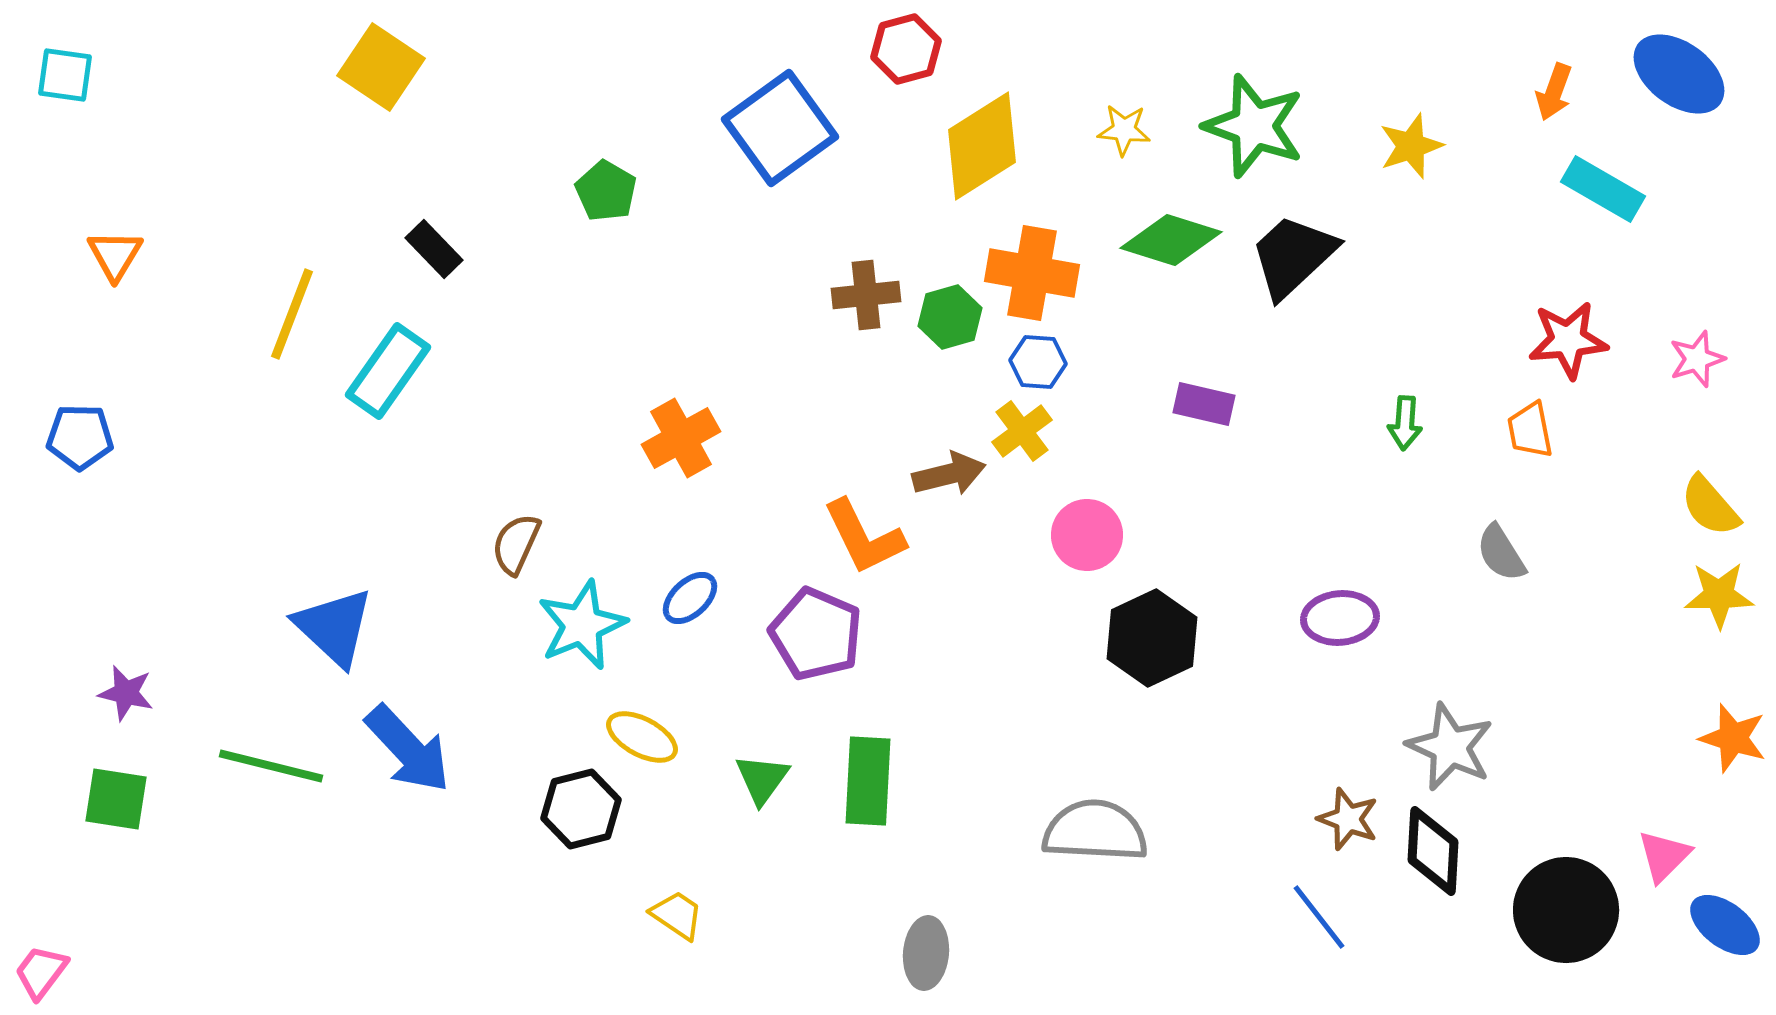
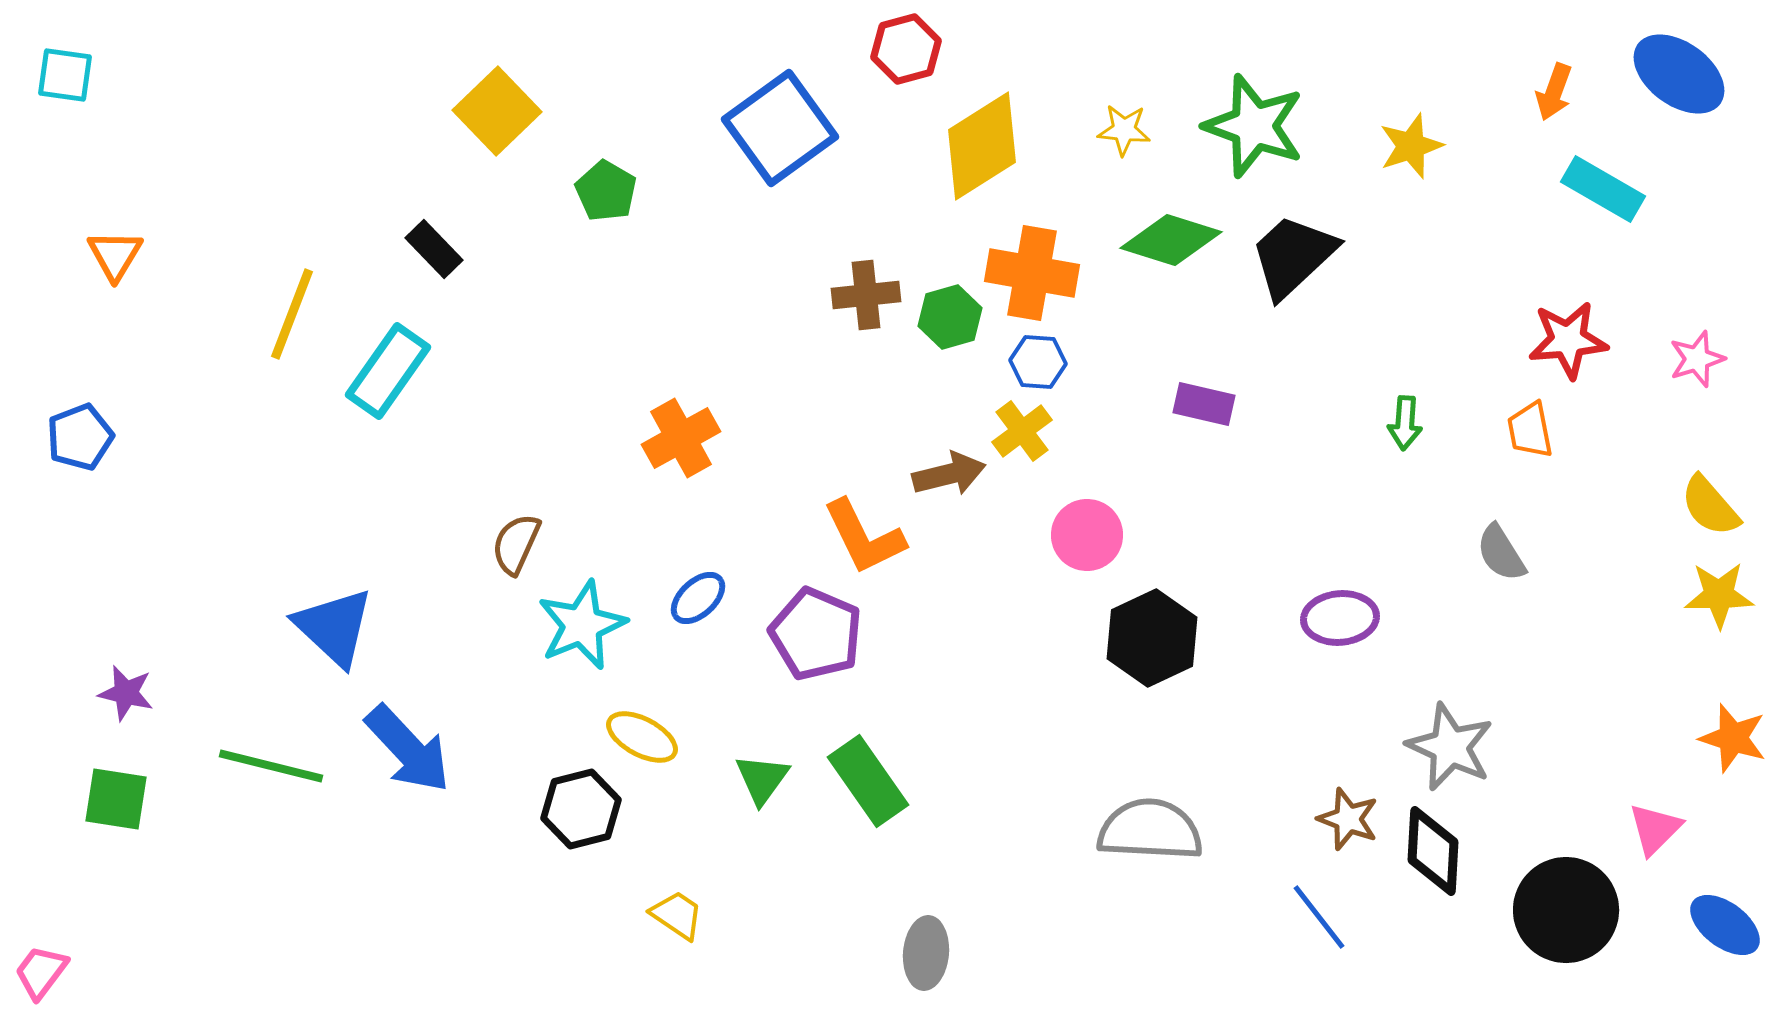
yellow square at (381, 67): moved 116 px right, 44 px down; rotated 12 degrees clockwise
blue pentagon at (80, 437): rotated 22 degrees counterclockwise
blue ellipse at (690, 598): moved 8 px right
green rectangle at (868, 781): rotated 38 degrees counterclockwise
gray semicircle at (1095, 831): moved 55 px right, 1 px up
pink triangle at (1664, 856): moved 9 px left, 27 px up
